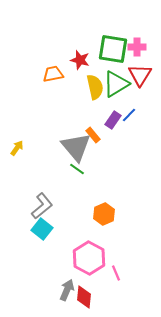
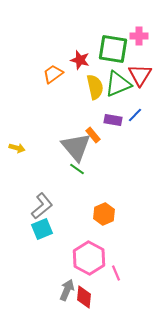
pink cross: moved 2 px right, 11 px up
orange trapezoid: rotated 25 degrees counterclockwise
green triangle: moved 2 px right; rotated 8 degrees clockwise
blue line: moved 6 px right
purple rectangle: rotated 66 degrees clockwise
yellow arrow: rotated 70 degrees clockwise
cyan square: rotated 30 degrees clockwise
